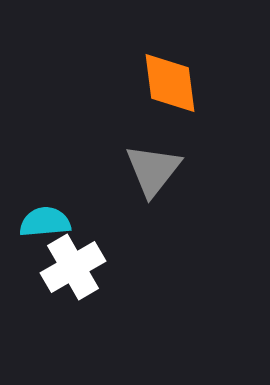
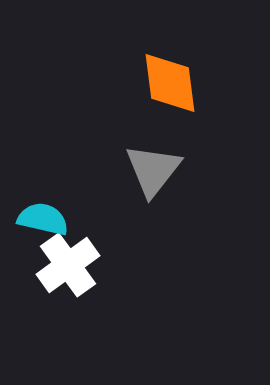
cyan semicircle: moved 2 px left, 3 px up; rotated 18 degrees clockwise
white cross: moved 5 px left, 2 px up; rotated 6 degrees counterclockwise
